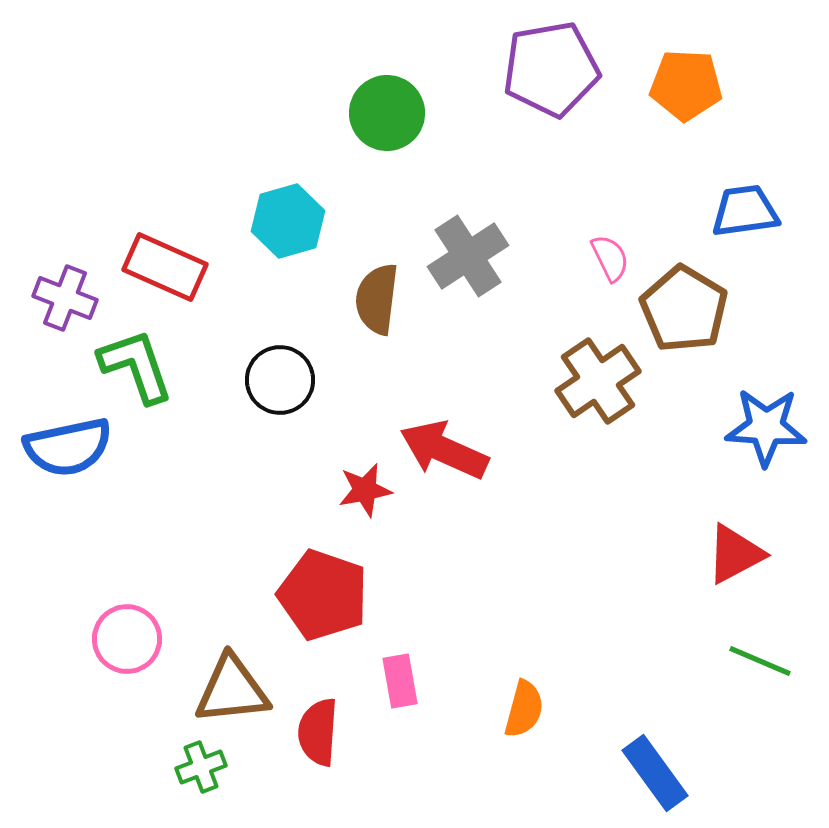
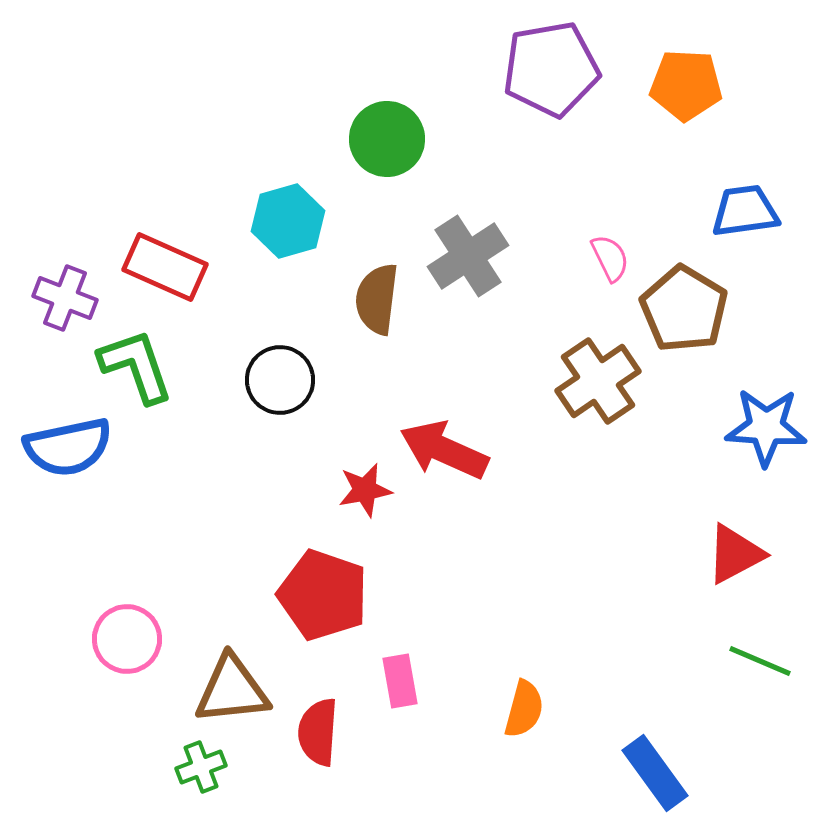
green circle: moved 26 px down
